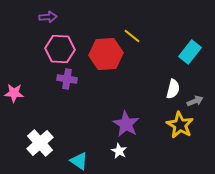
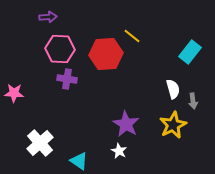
white semicircle: rotated 30 degrees counterclockwise
gray arrow: moved 2 px left; rotated 105 degrees clockwise
yellow star: moved 7 px left; rotated 16 degrees clockwise
